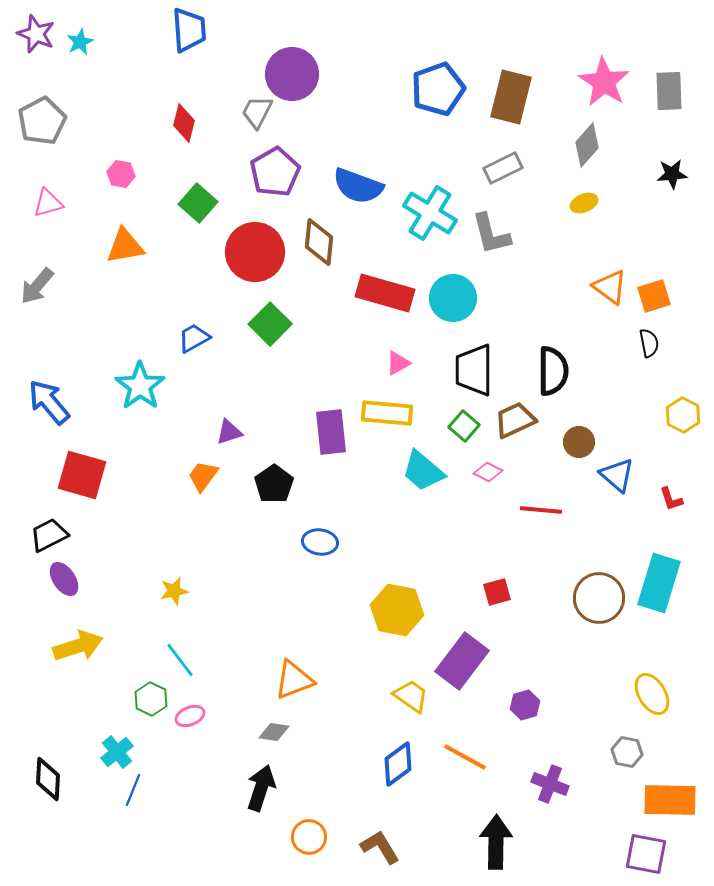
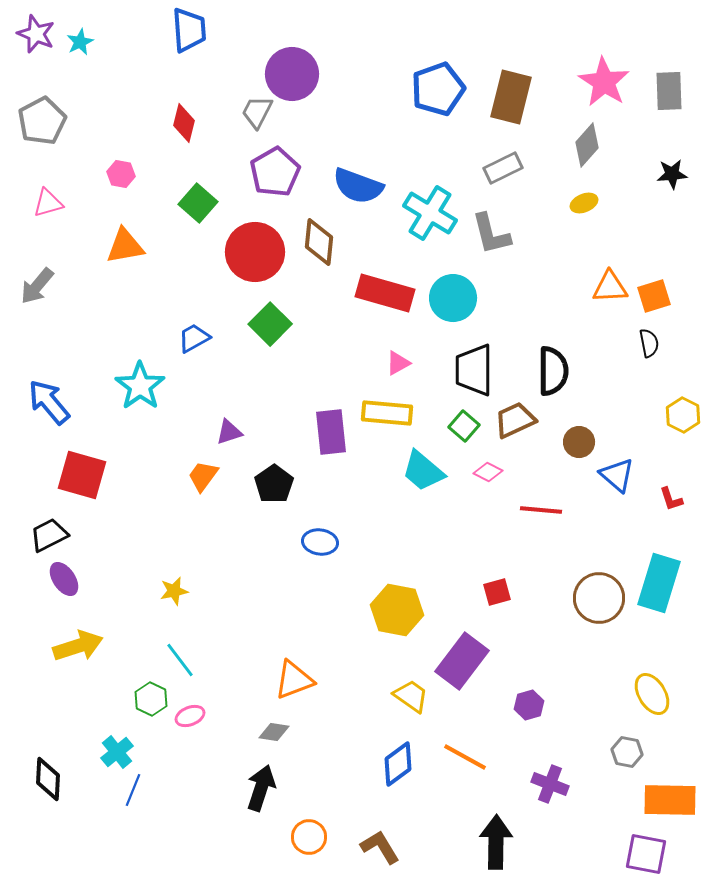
orange triangle at (610, 287): rotated 39 degrees counterclockwise
purple hexagon at (525, 705): moved 4 px right
